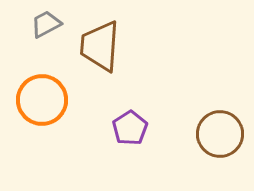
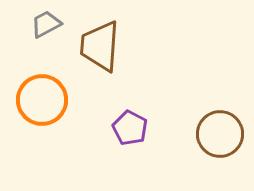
purple pentagon: rotated 12 degrees counterclockwise
